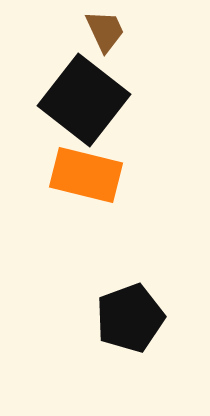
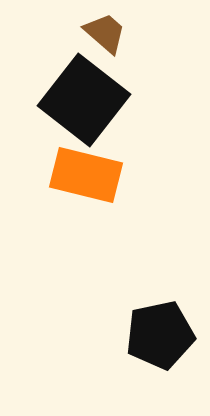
brown trapezoid: moved 2 px down; rotated 24 degrees counterclockwise
black pentagon: moved 30 px right, 17 px down; rotated 8 degrees clockwise
